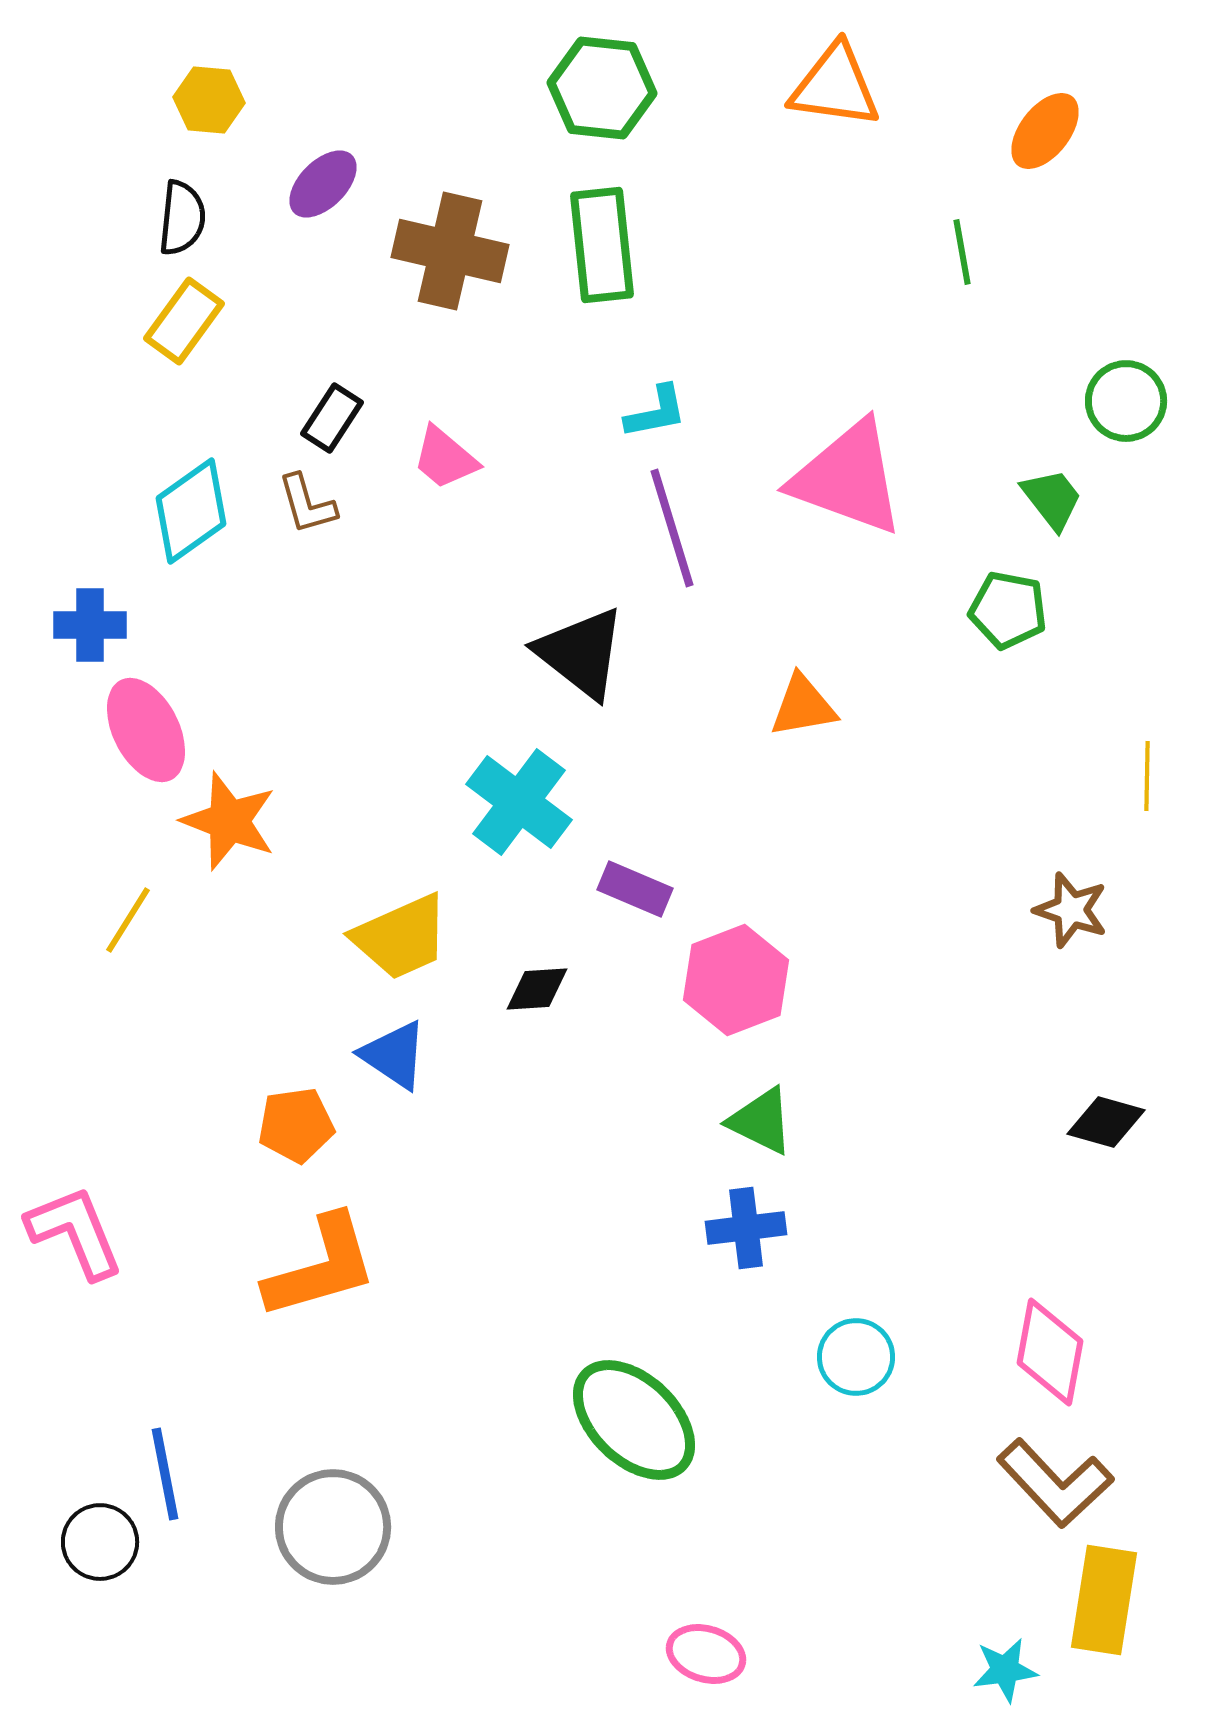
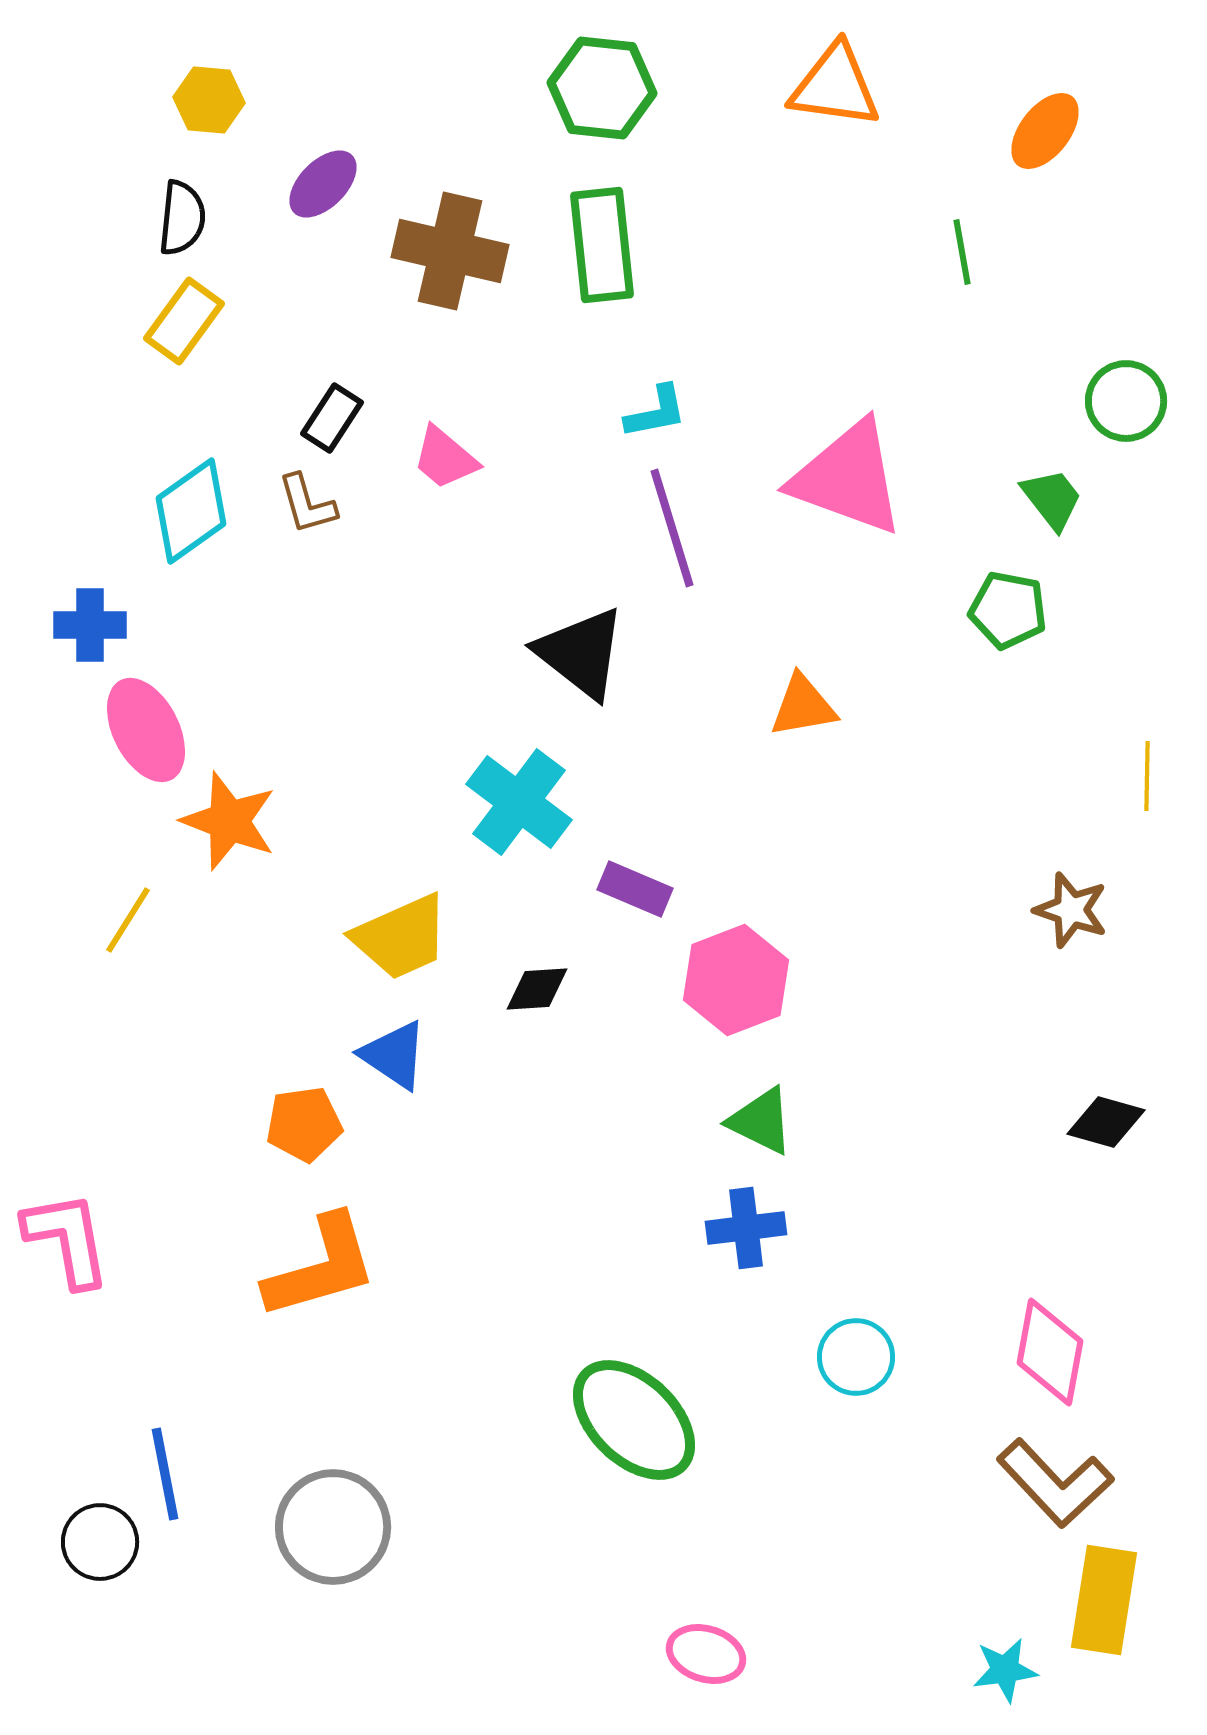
orange pentagon at (296, 1125): moved 8 px right, 1 px up
pink L-shape at (75, 1232): moved 8 px left, 7 px down; rotated 12 degrees clockwise
